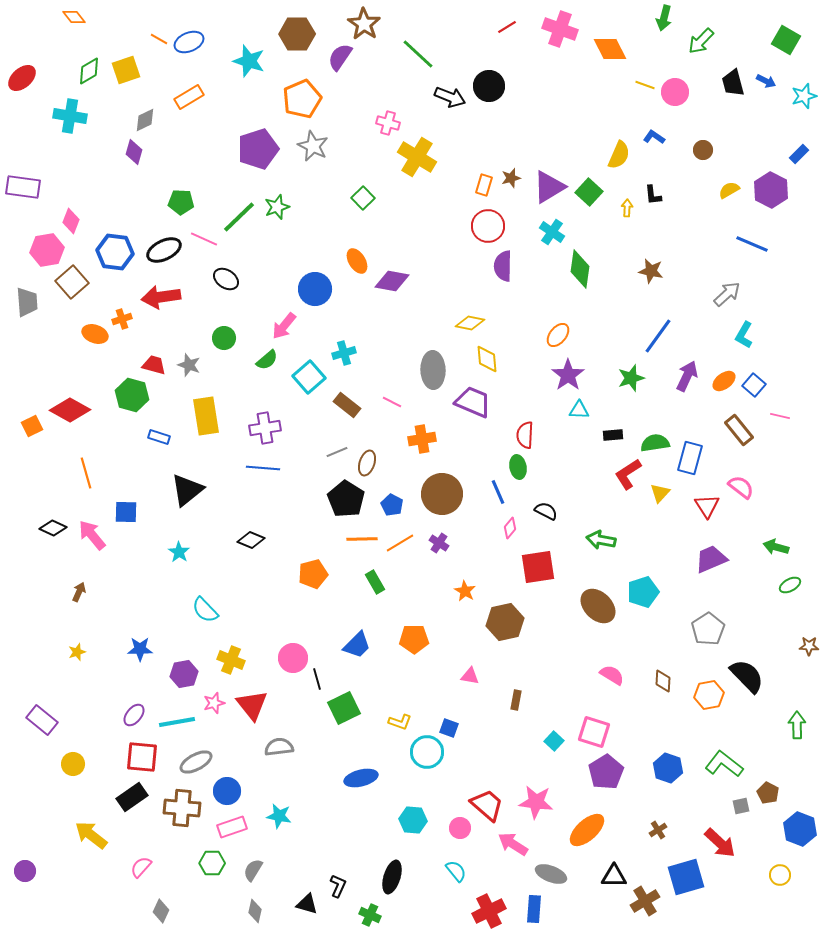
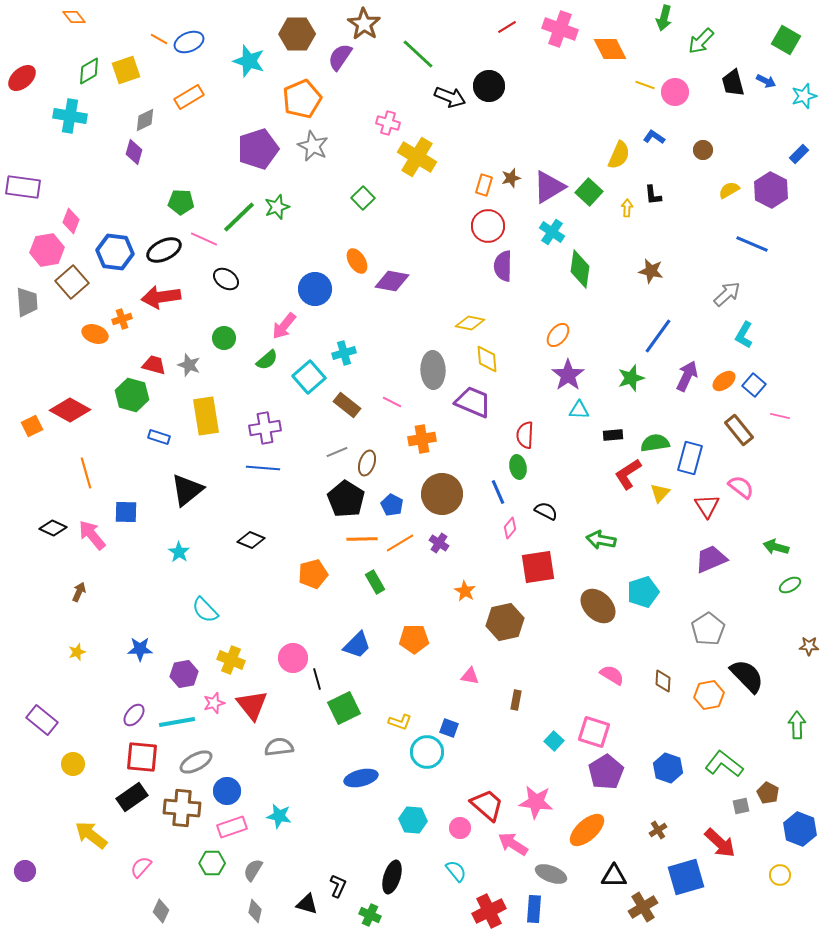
brown cross at (645, 901): moved 2 px left, 6 px down
